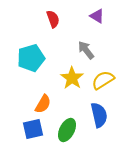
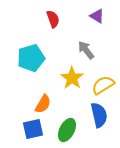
yellow semicircle: moved 5 px down
